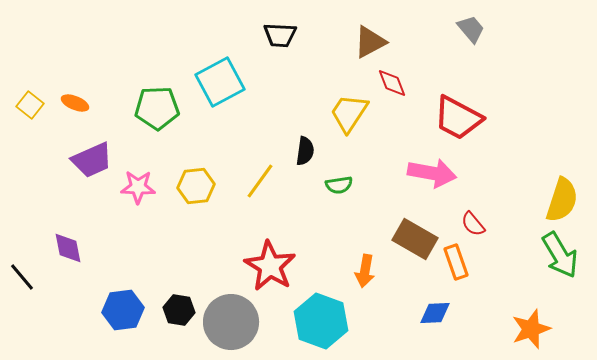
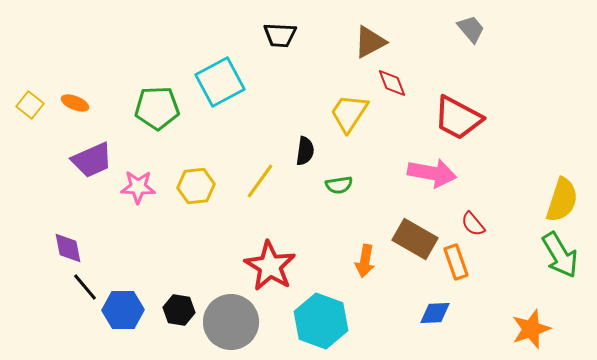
orange arrow: moved 10 px up
black line: moved 63 px right, 10 px down
blue hexagon: rotated 6 degrees clockwise
